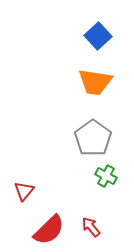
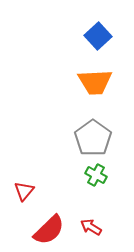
orange trapezoid: rotated 12 degrees counterclockwise
green cross: moved 10 px left, 1 px up
red arrow: rotated 20 degrees counterclockwise
